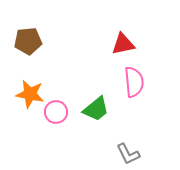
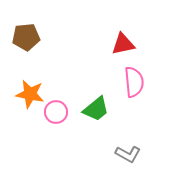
brown pentagon: moved 2 px left, 4 px up
gray L-shape: rotated 35 degrees counterclockwise
